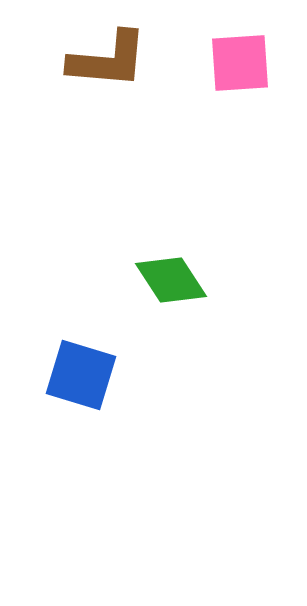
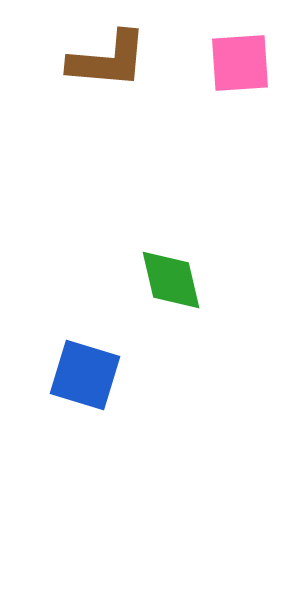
green diamond: rotated 20 degrees clockwise
blue square: moved 4 px right
